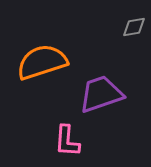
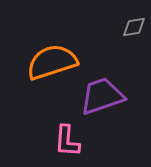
orange semicircle: moved 10 px right
purple trapezoid: moved 1 px right, 2 px down
